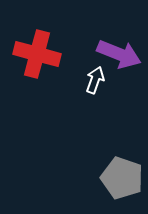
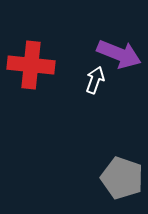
red cross: moved 6 px left, 11 px down; rotated 9 degrees counterclockwise
